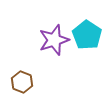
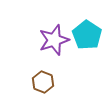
brown hexagon: moved 21 px right
